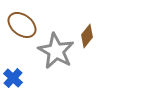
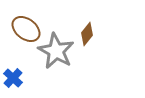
brown ellipse: moved 4 px right, 4 px down
brown diamond: moved 2 px up
